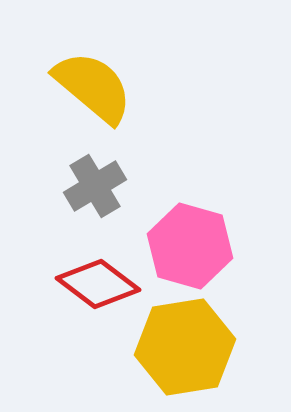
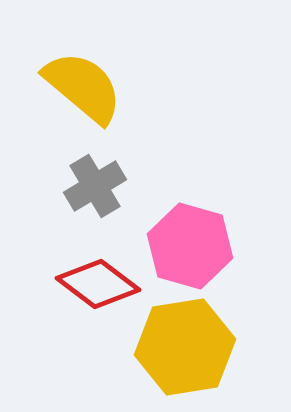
yellow semicircle: moved 10 px left
